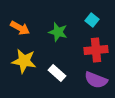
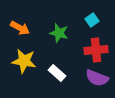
cyan square: rotated 16 degrees clockwise
green star: moved 1 px right, 1 px down
purple semicircle: moved 1 px right, 2 px up
